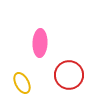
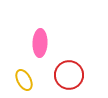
yellow ellipse: moved 2 px right, 3 px up
